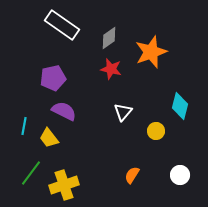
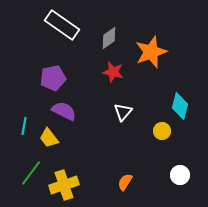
red star: moved 2 px right, 3 px down
yellow circle: moved 6 px right
orange semicircle: moved 7 px left, 7 px down
